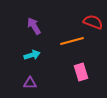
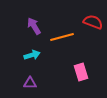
orange line: moved 10 px left, 4 px up
